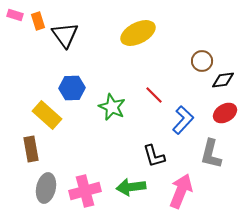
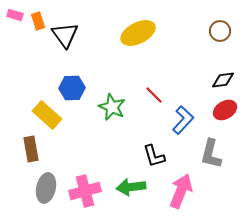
brown circle: moved 18 px right, 30 px up
red ellipse: moved 3 px up
